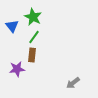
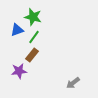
green star: rotated 12 degrees counterclockwise
blue triangle: moved 5 px right, 4 px down; rotated 48 degrees clockwise
brown rectangle: rotated 32 degrees clockwise
purple star: moved 2 px right, 2 px down
